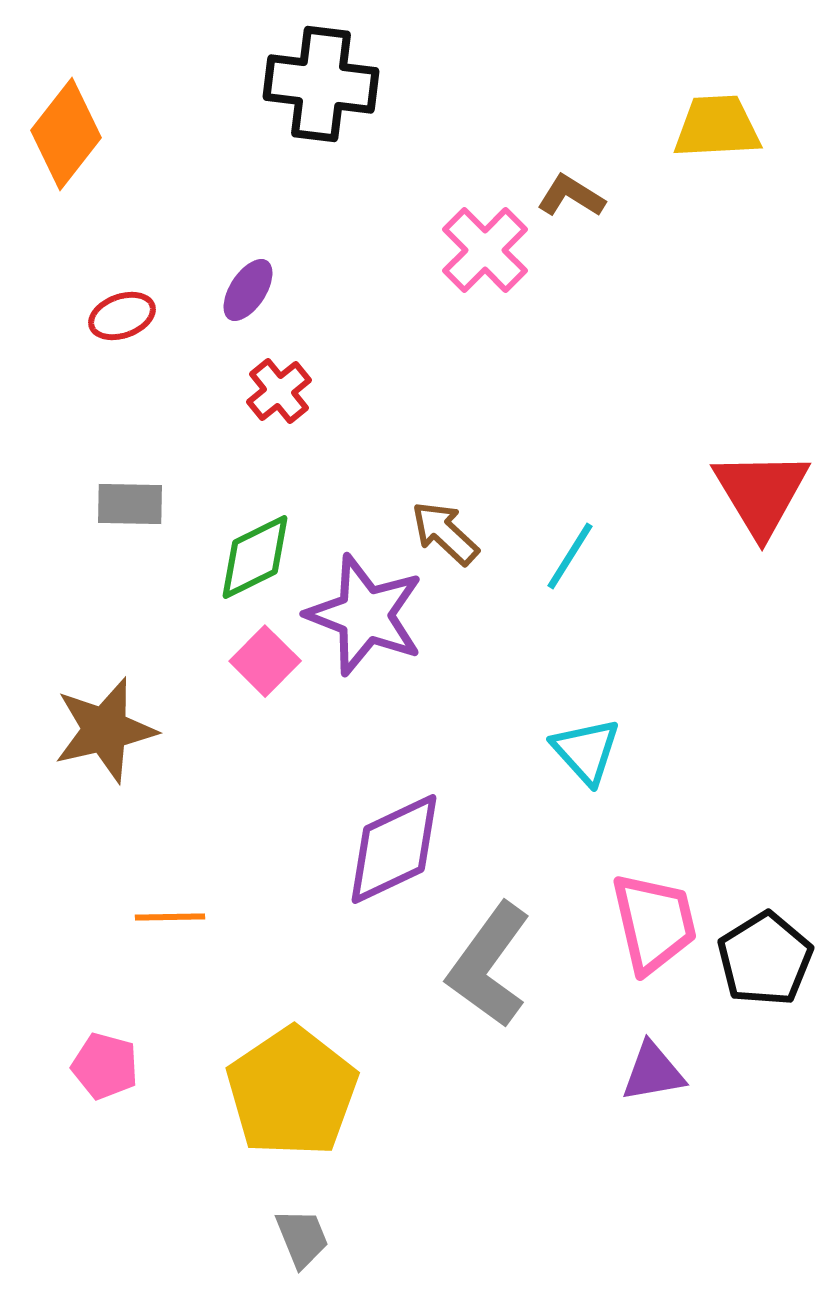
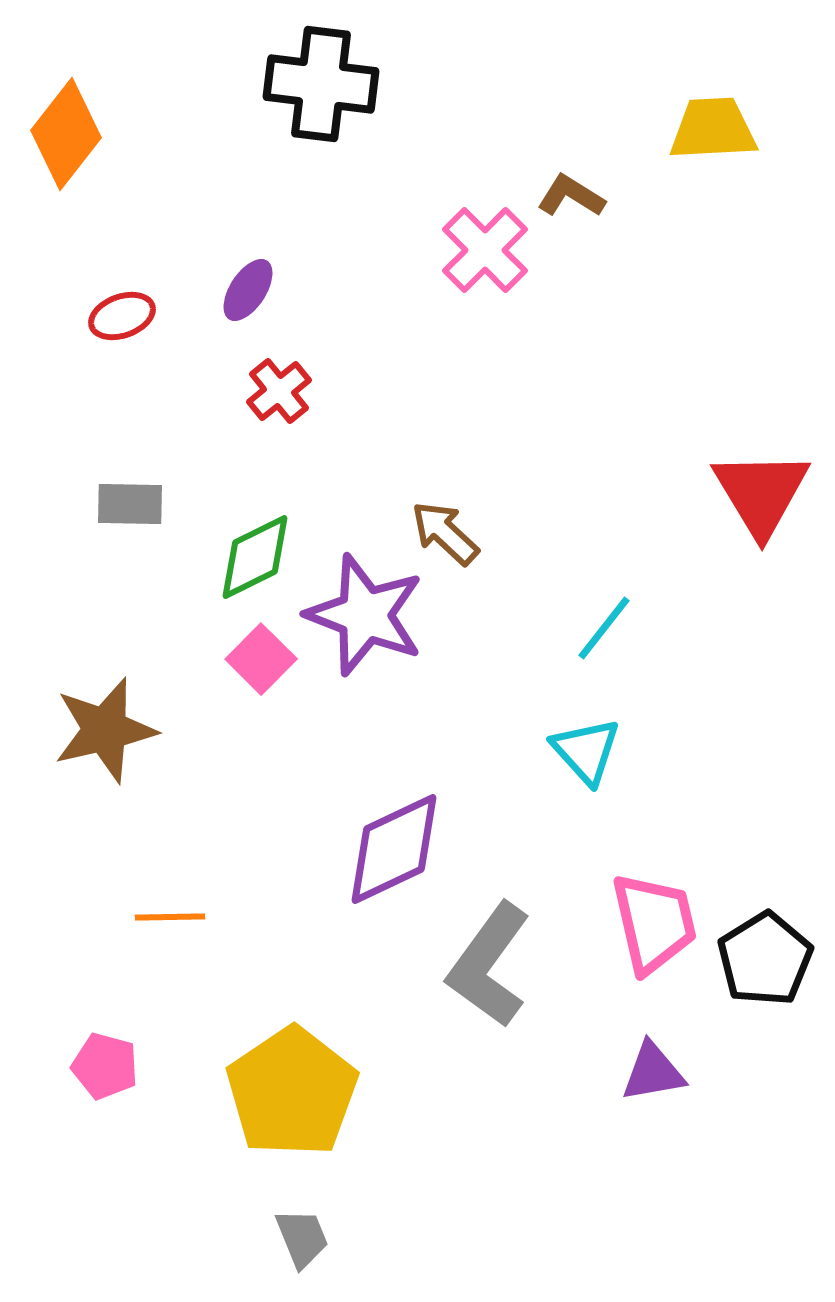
yellow trapezoid: moved 4 px left, 2 px down
cyan line: moved 34 px right, 72 px down; rotated 6 degrees clockwise
pink square: moved 4 px left, 2 px up
